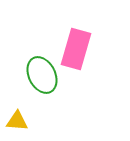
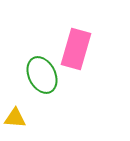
yellow triangle: moved 2 px left, 3 px up
